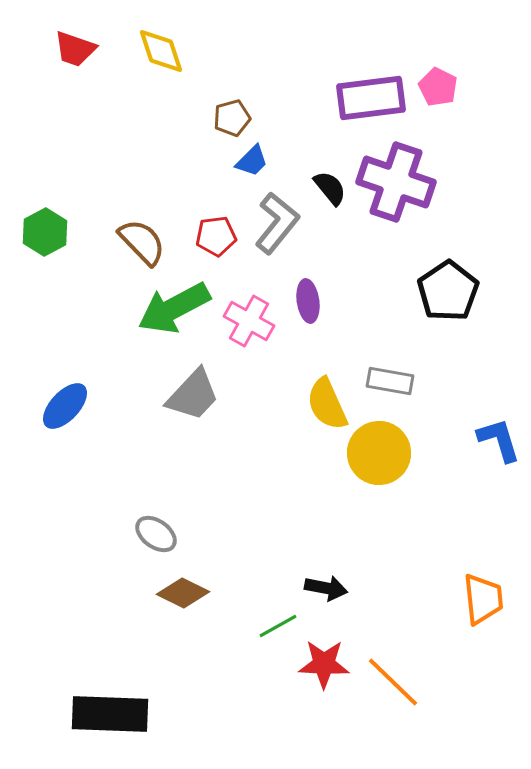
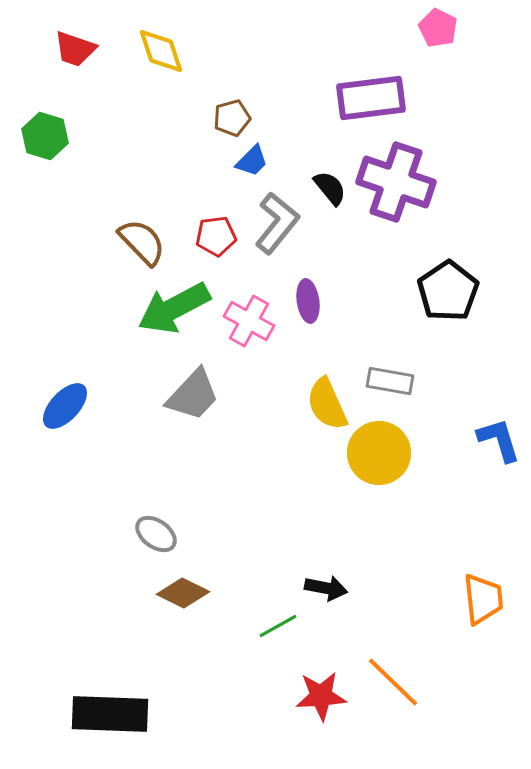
pink pentagon: moved 59 px up
green hexagon: moved 96 px up; rotated 15 degrees counterclockwise
red star: moved 3 px left, 32 px down; rotated 6 degrees counterclockwise
